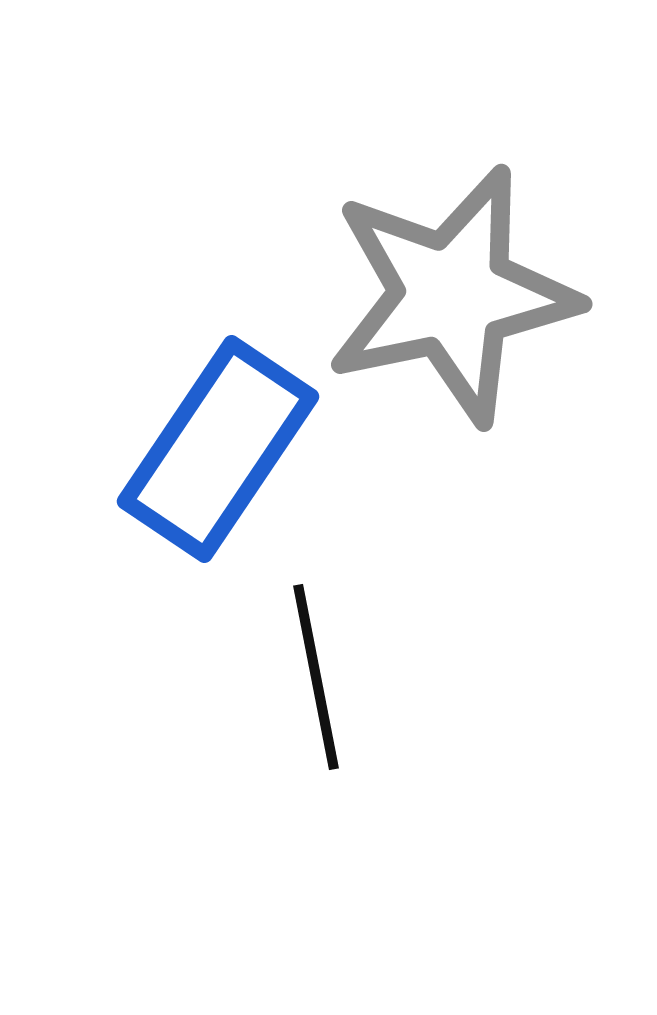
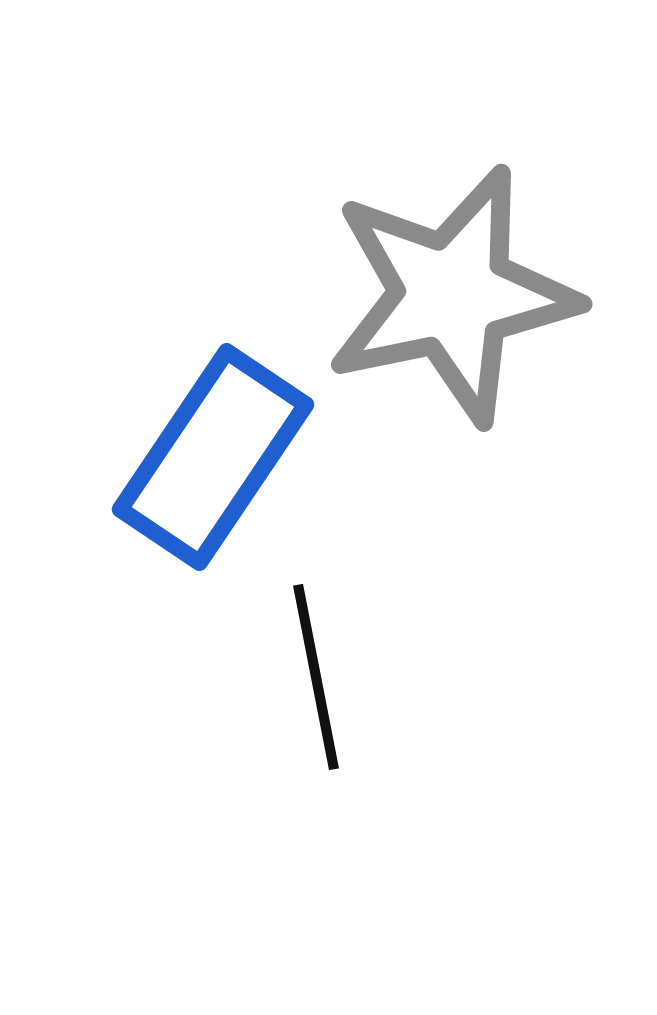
blue rectangle: moved 5 px left, 8 px down
